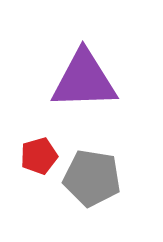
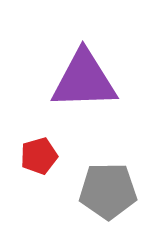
gray pentagon: moved 16 px right, 13 px down; rotated 10 degrees counterclockwise
